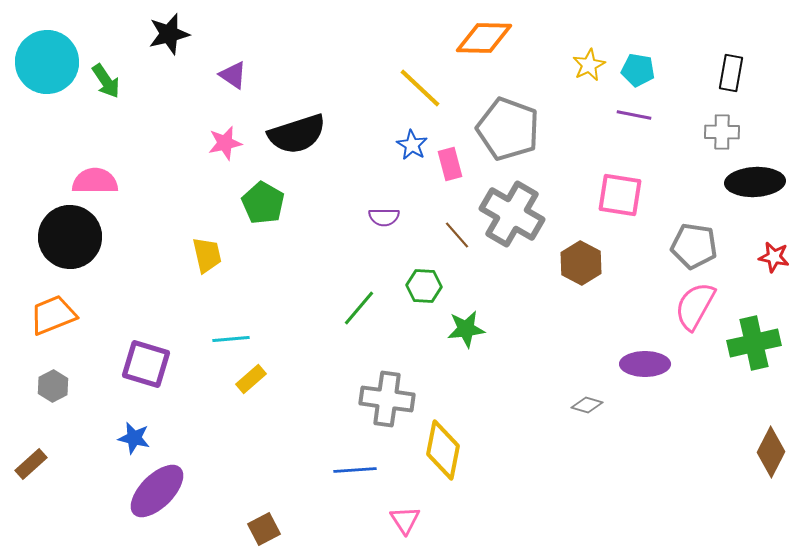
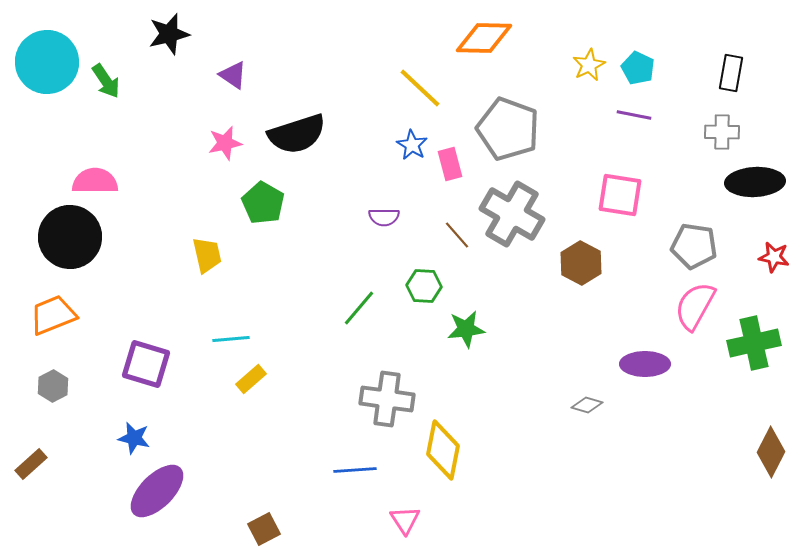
cyan pentagon at (638, 70): moved 2 px up; rotated 16 degrees clockwise
